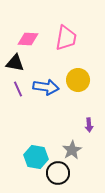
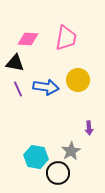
purple arrow: moved 3 px down
gray star: moved 1 px left, 1 px down
